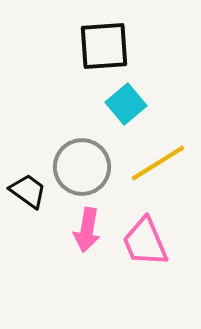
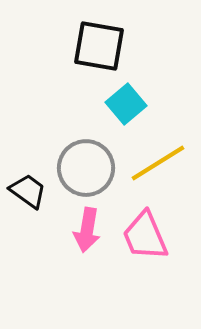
black square: moved 5 px left; rotated 14 degrees clockwise
gray circle: moved 4 px right, 1 px down
pink trapezoid: moved 6 px up
